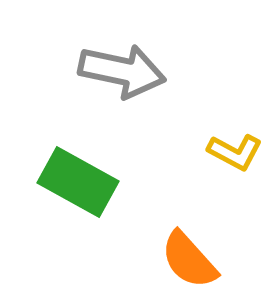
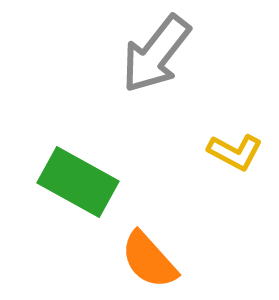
gray arrow: moved 34 px right, 17 px up; rotated 116 degrees clockwise
orange semicircle: moved 40 px left
